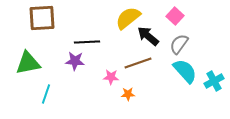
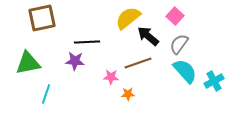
brown square: rotated 8 degrees counterclockwise
